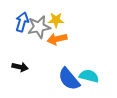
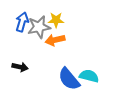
orange arrow: moved 2 px left, 1 px down
